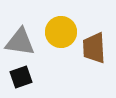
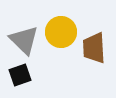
gray triangle: moved 4 px right, 2 px up; rotated 36 degrees clockwise
black square: moved 1 px left, 2 px up
